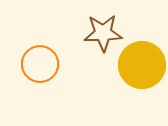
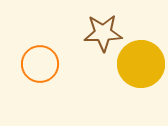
yellow circle: moved 1 px left, 1 px up
